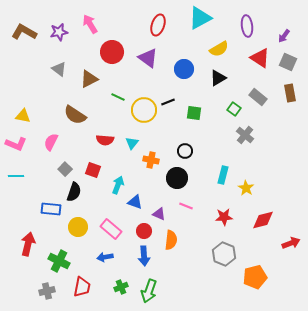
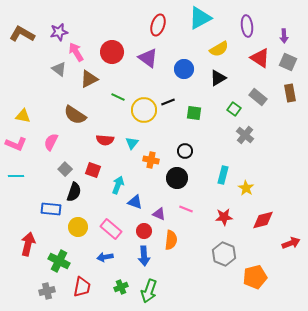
pink arrow at (90, 24): moved 14 px left, 28 px down
brown L-shape at (24, 32): moved 2 px left, 2 px down
purple arrow at (284, 36): rotated 40 degrees counterclockwise
pink line at (186, 206): moved 3 px down
